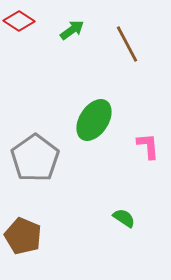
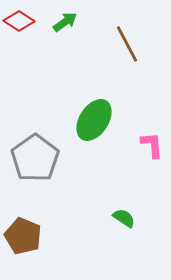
green arrow: moved 7 px left, 8 px up
pink L-shape: moved 4 px right, 1 px up
